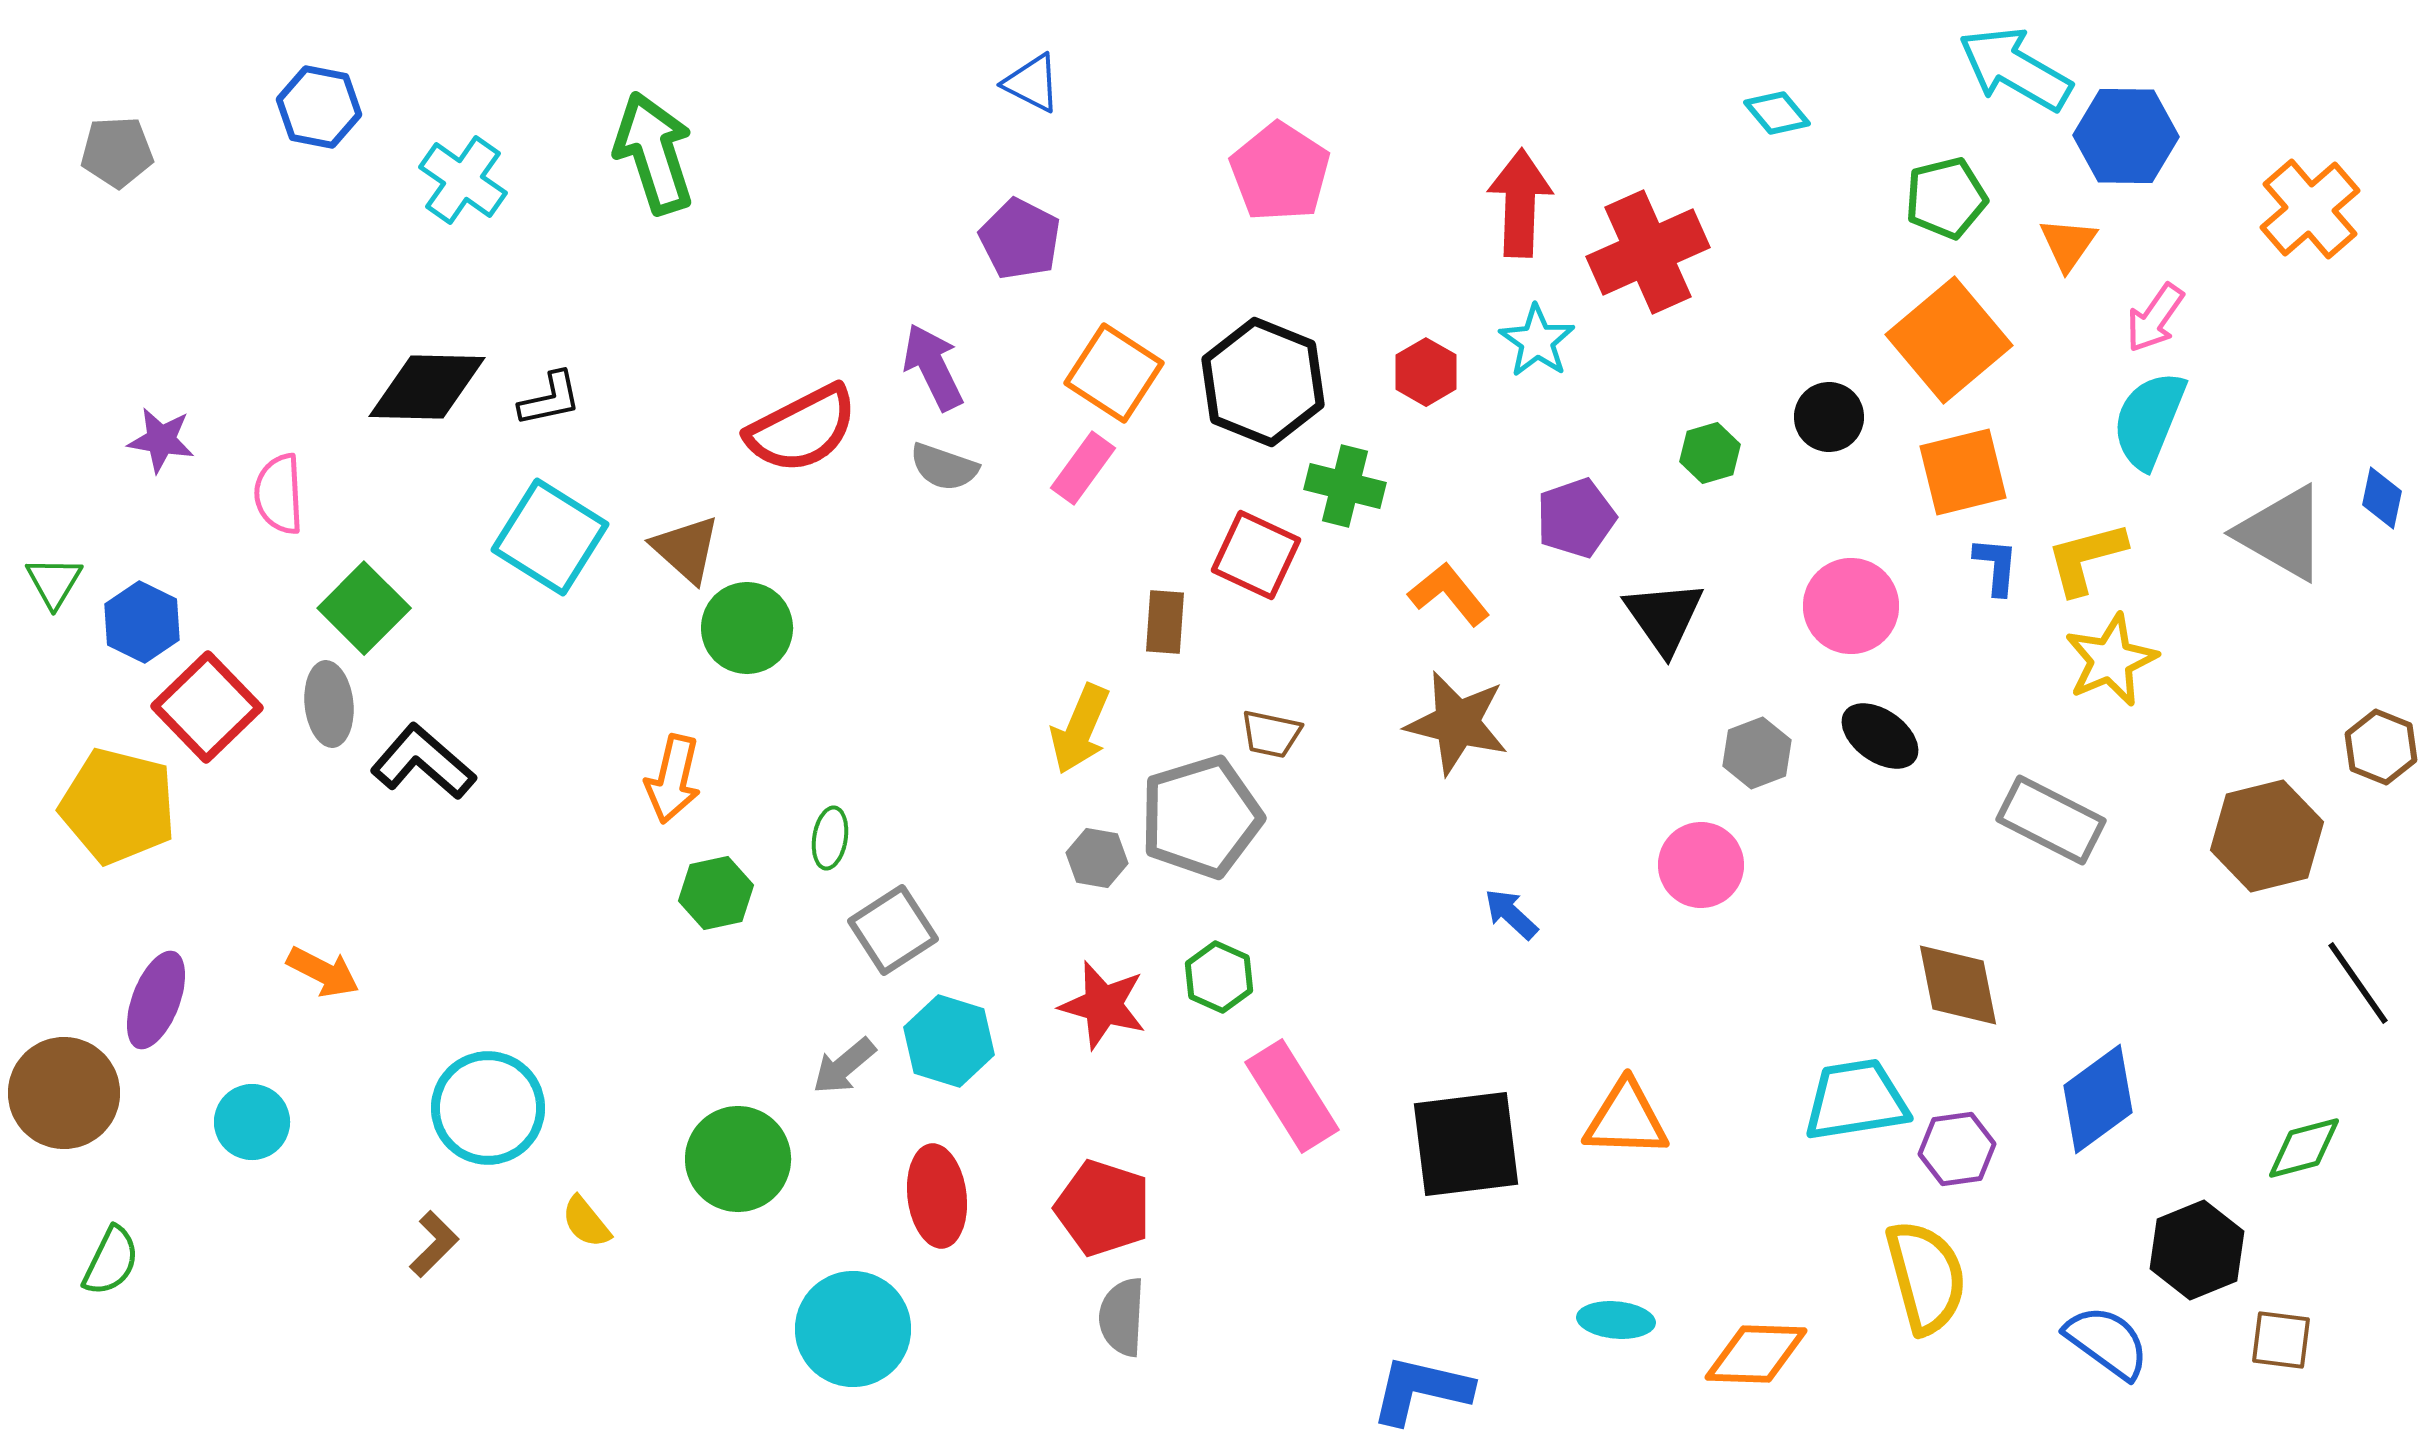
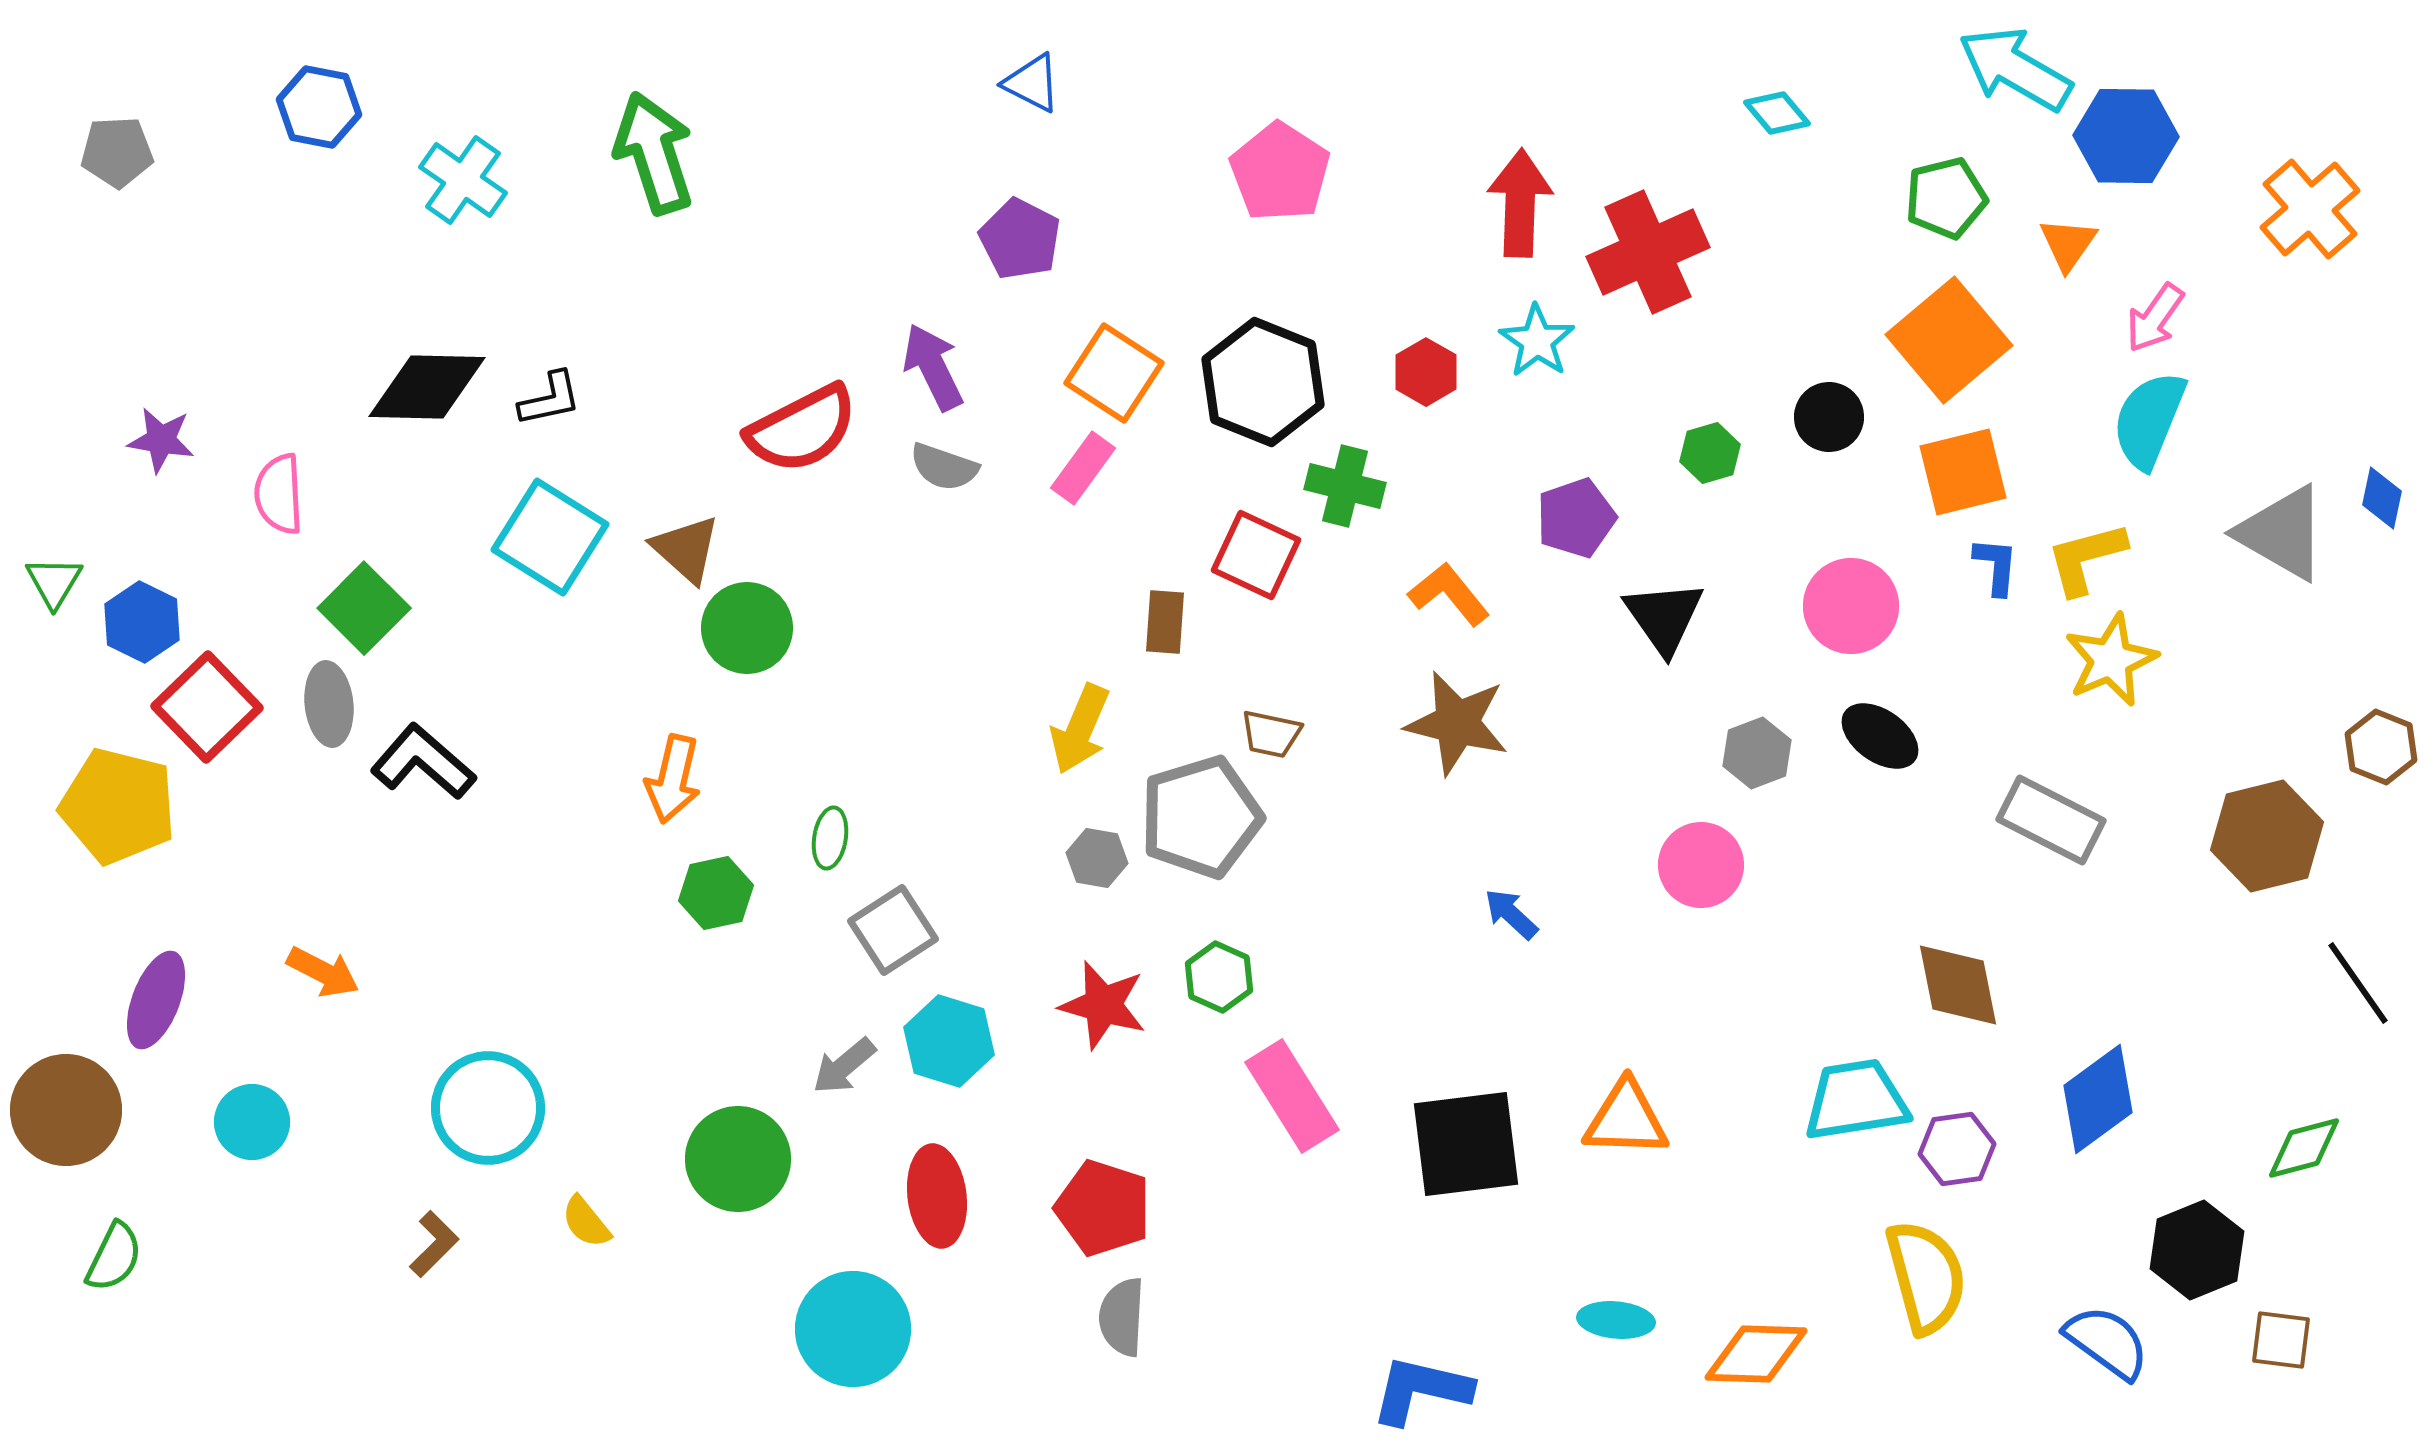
brown circle at (64, 1093): moved 2 px right, 17 px down
green semicircle at (111, 1261): moved 3 px right, 4 px up
